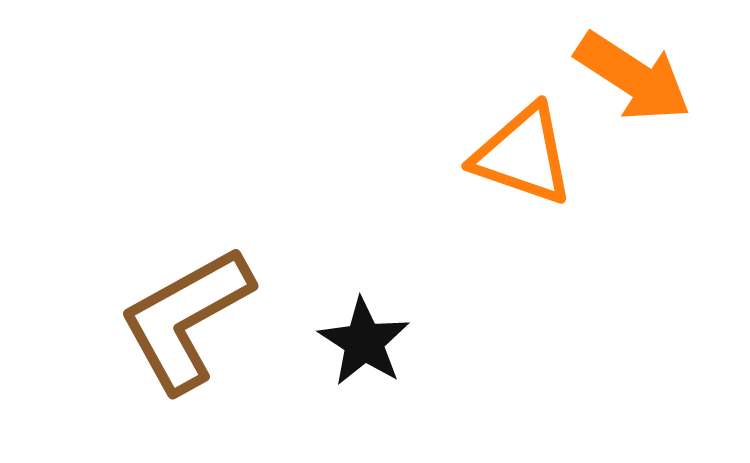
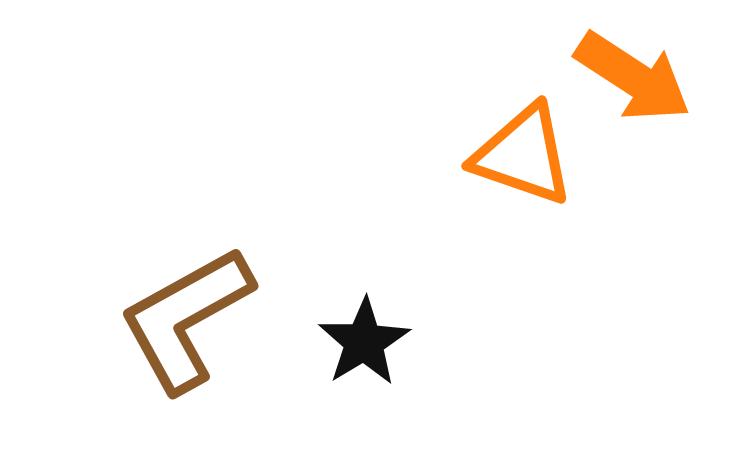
black star: rotated 8 degrees clockwise
